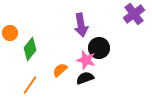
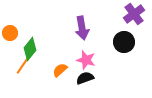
purple arrow: moved 1 px right, 3 px down
black circle: moved 25 px right, 6 px up
orange line: moved 7 px left, 20 px up
